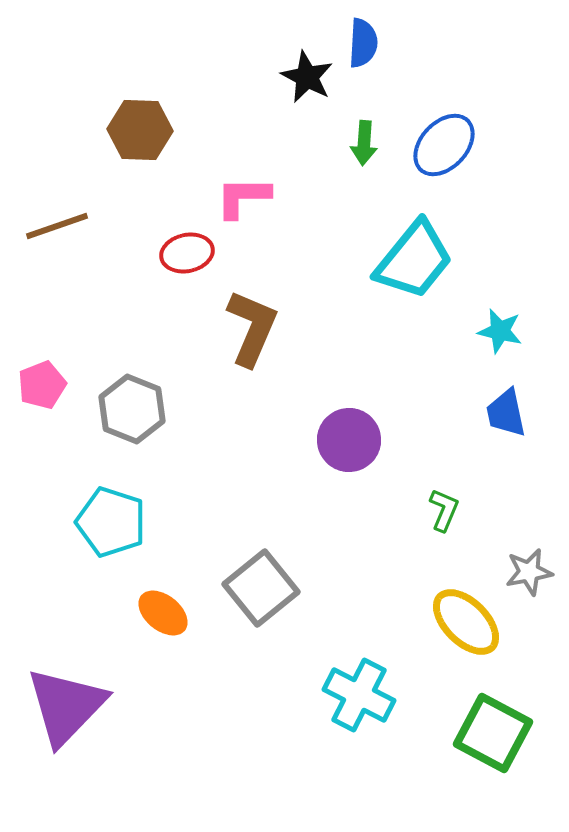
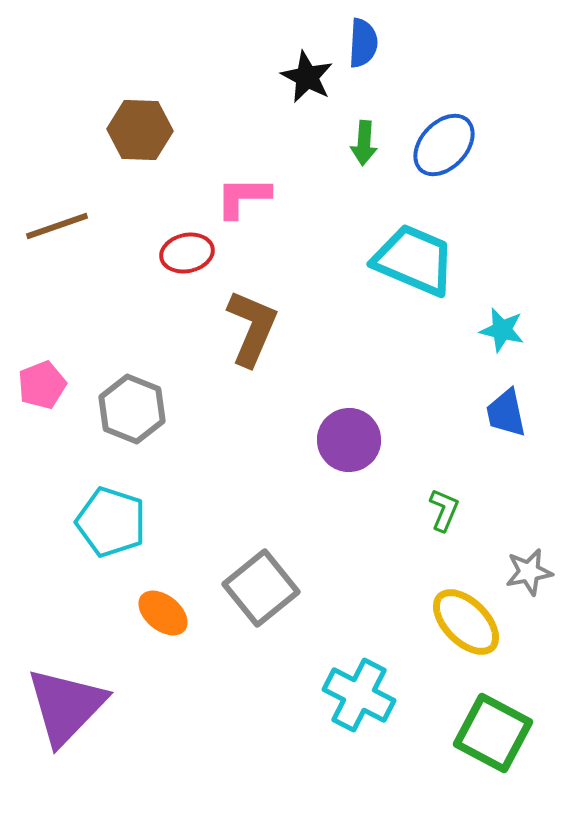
cyan trapezoid: rotated 106 degrees counterclockwise
cyan star: moved 2 px right, 1 px up
